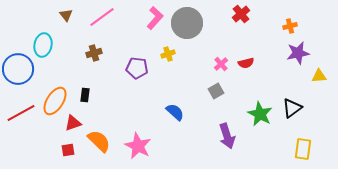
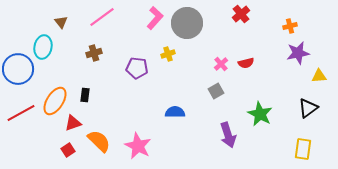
brown triangle: moved 5 px left, 7 px down
cyan ellipse: moved 2 px down
black triangle: moved 16 px right
blue semicircle: rotated 42 degrees counterclockwise
purple arrow: moved 1 px right, 1 px up
red square: rotated 24 degrees counterclockwise
